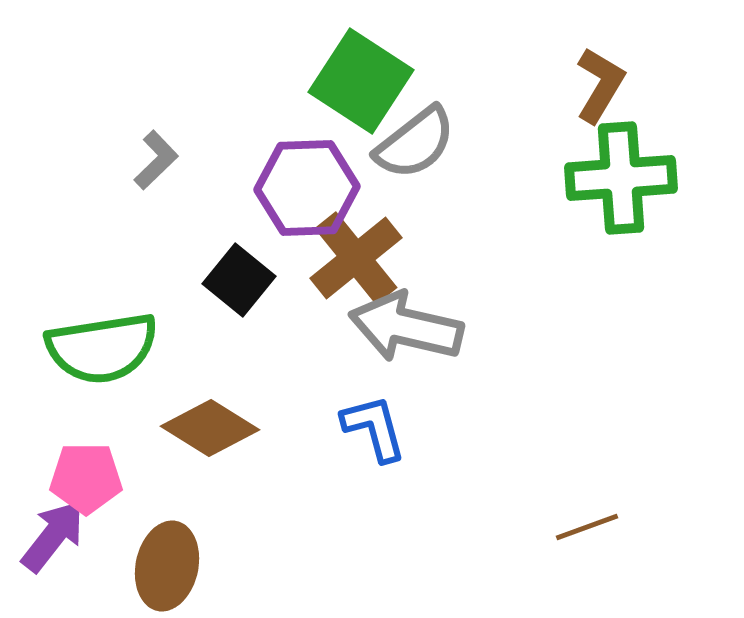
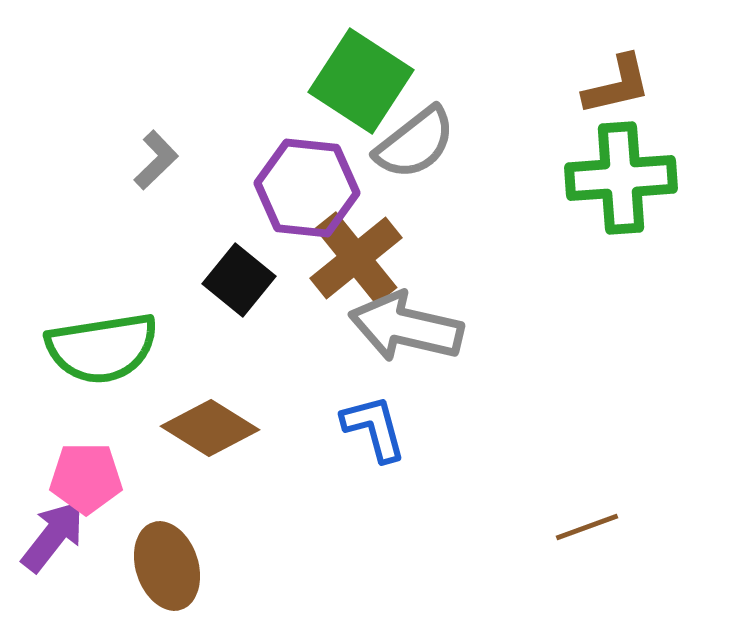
brown L-shape: moved 17 px right; rotated 46 degrees clockwise
purple hexagon: rotated 8 degrees clockwise
brown ellipse: rotated 30 degrees counterclockwise
